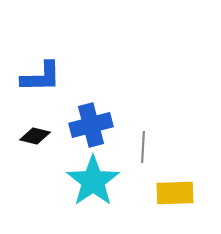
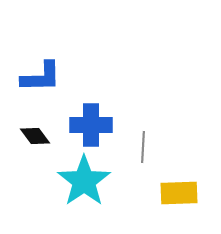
blue cross: rotated 15 degrees clockwise
black diamond: rotated 40 degrees clockwise
cyan star: moved 9 px left
yellow rectangle: moved 4 px right
